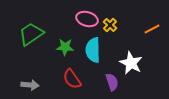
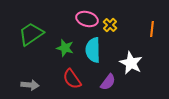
orange line: rotated 56 degrees counterclockwise
green star: moved 1 px down; rotated 12 degrees clockwise
purple semicircle: moved 4 px left; rotated 54 degrees clockwise
